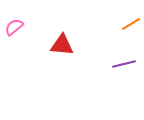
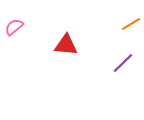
red triangle: moved 4 px right
purple line: moved 1 px left, 1 px up; rotated 30 degrees counterclockwise
